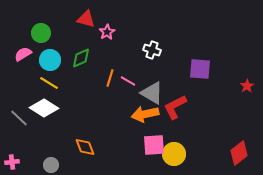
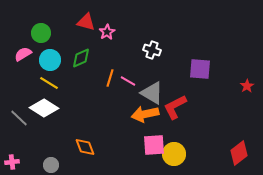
red triangle: moved 3 px down
